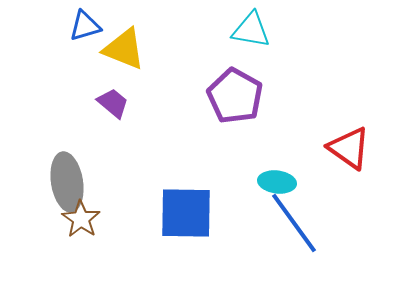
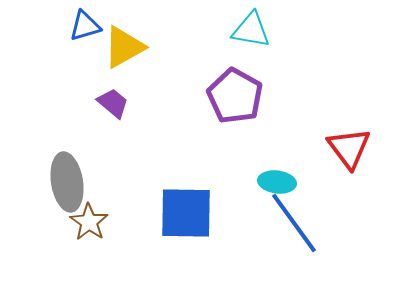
yellow triangle: moved 2 px up; rotated 51 degrees counterclockwise
red triangle: rotated 18 degrees clockwise
brown star: moved 8 px right, 3 px down
